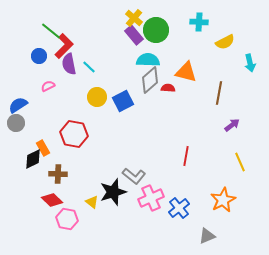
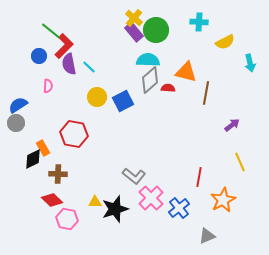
purple rectangle: moved 3 px up
pink semicircle: rotated 120 degrees clockwise
brown line: moved 13 px left
red line: moved 13 px right, 21 px down
black star: moved 2 px right, 17 px down
pink cross: rotated 20 degrees counterclockwise
yellow triangle: moved 3 px right; rotated 40 degrees counterclockwise
